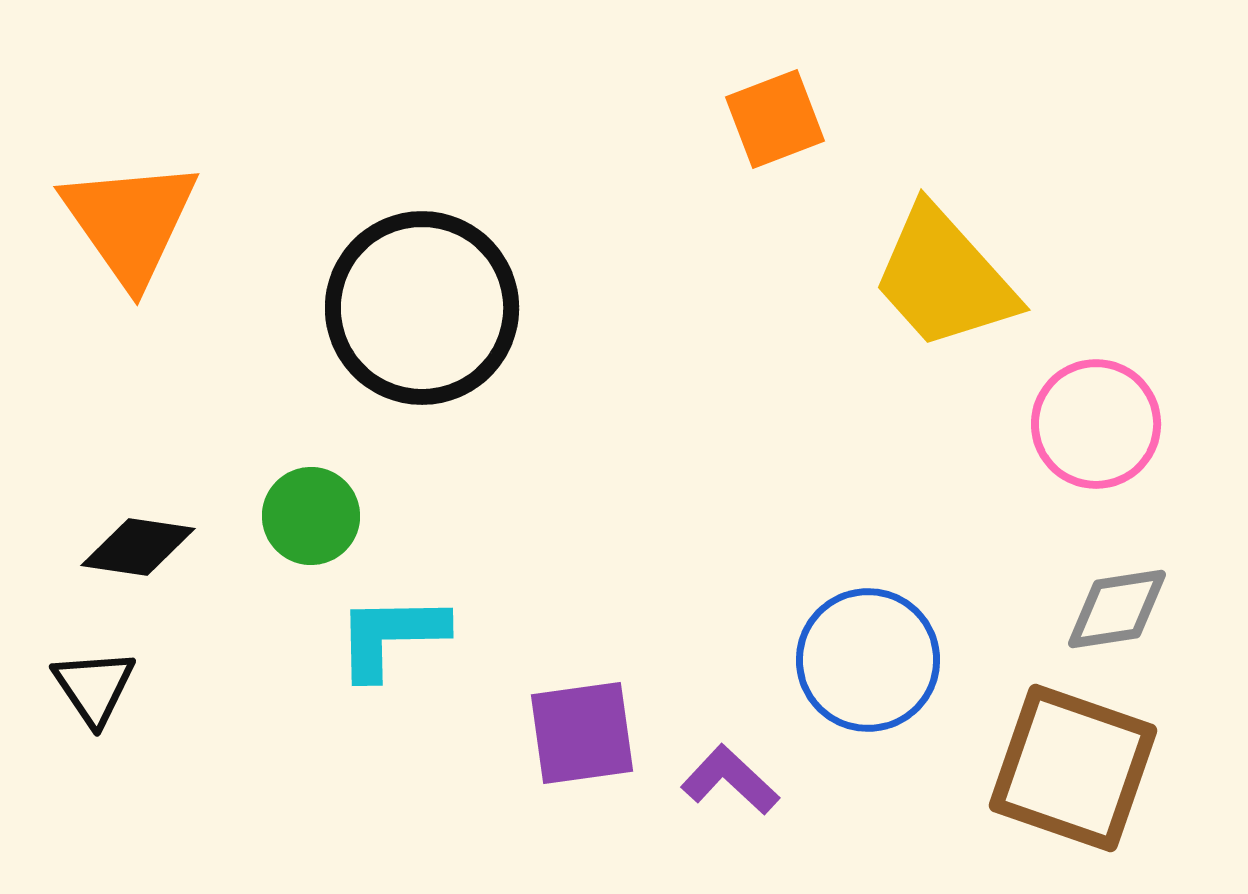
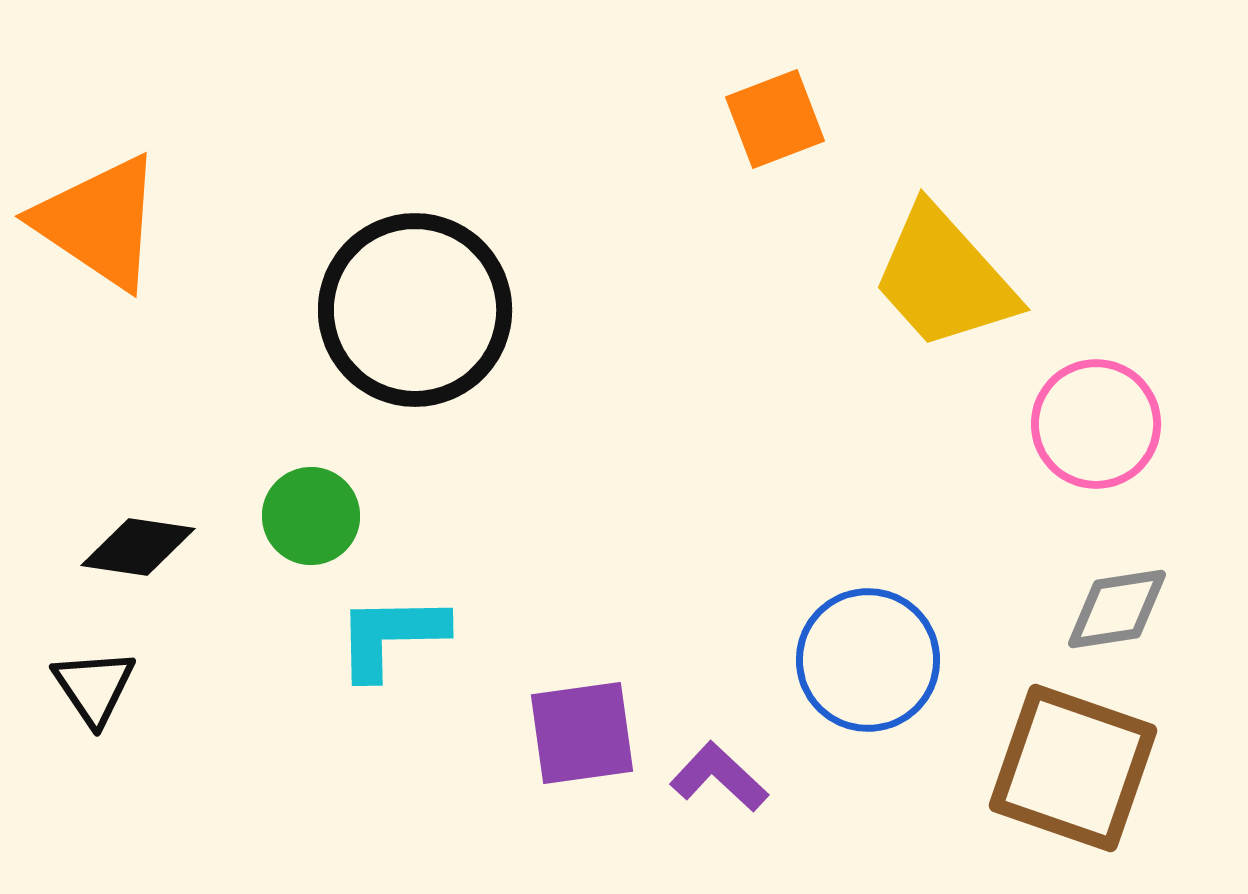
orange triangle: moved 31 px left; rotated 21 degrees counterclockwise
black circle: moved 7 px left, 2 px down
purple L-shape: moved 11 px left, 3 px up
